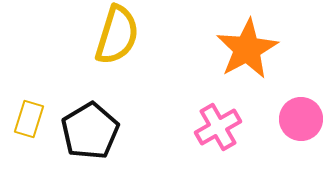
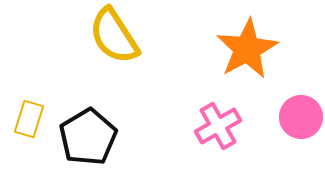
yellow semicircle: moved 3 px left, 1 px down; rotated 130 degrees clockwise
pink circle: moved 2 px up
pink cross: moved 1 px up
black pentagon: moved 2 px left, 6 px down
